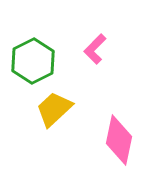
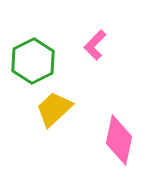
pink L-shape: moved 4 px up
